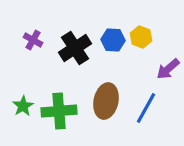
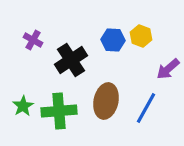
yellow hexagon: moved 1 px up
black cross: moved 4 px left, 12 px down
